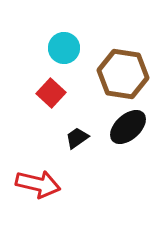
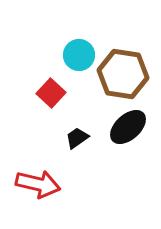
cyan circle: moved 15 px right, 7 px down
